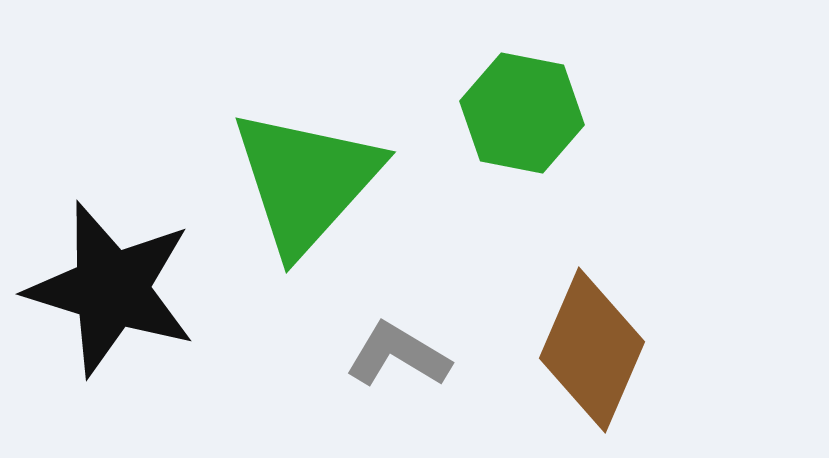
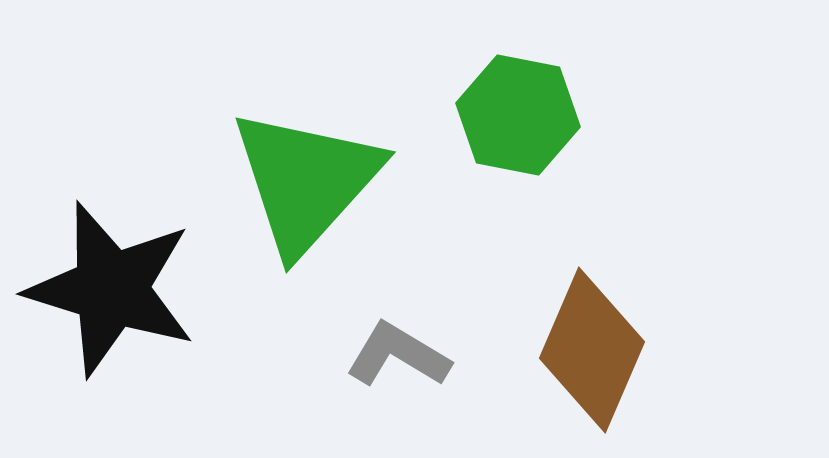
green hexagon: moved 4 px left, 2 px down
